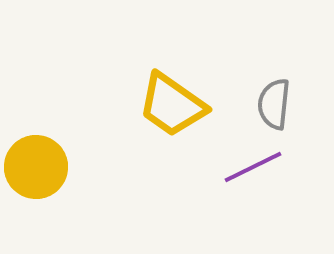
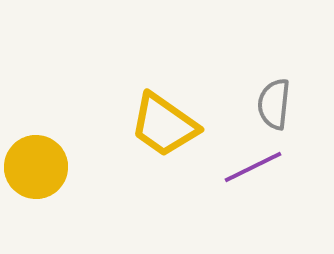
yellow trapezoid: moved 8 px left, 20 px down
